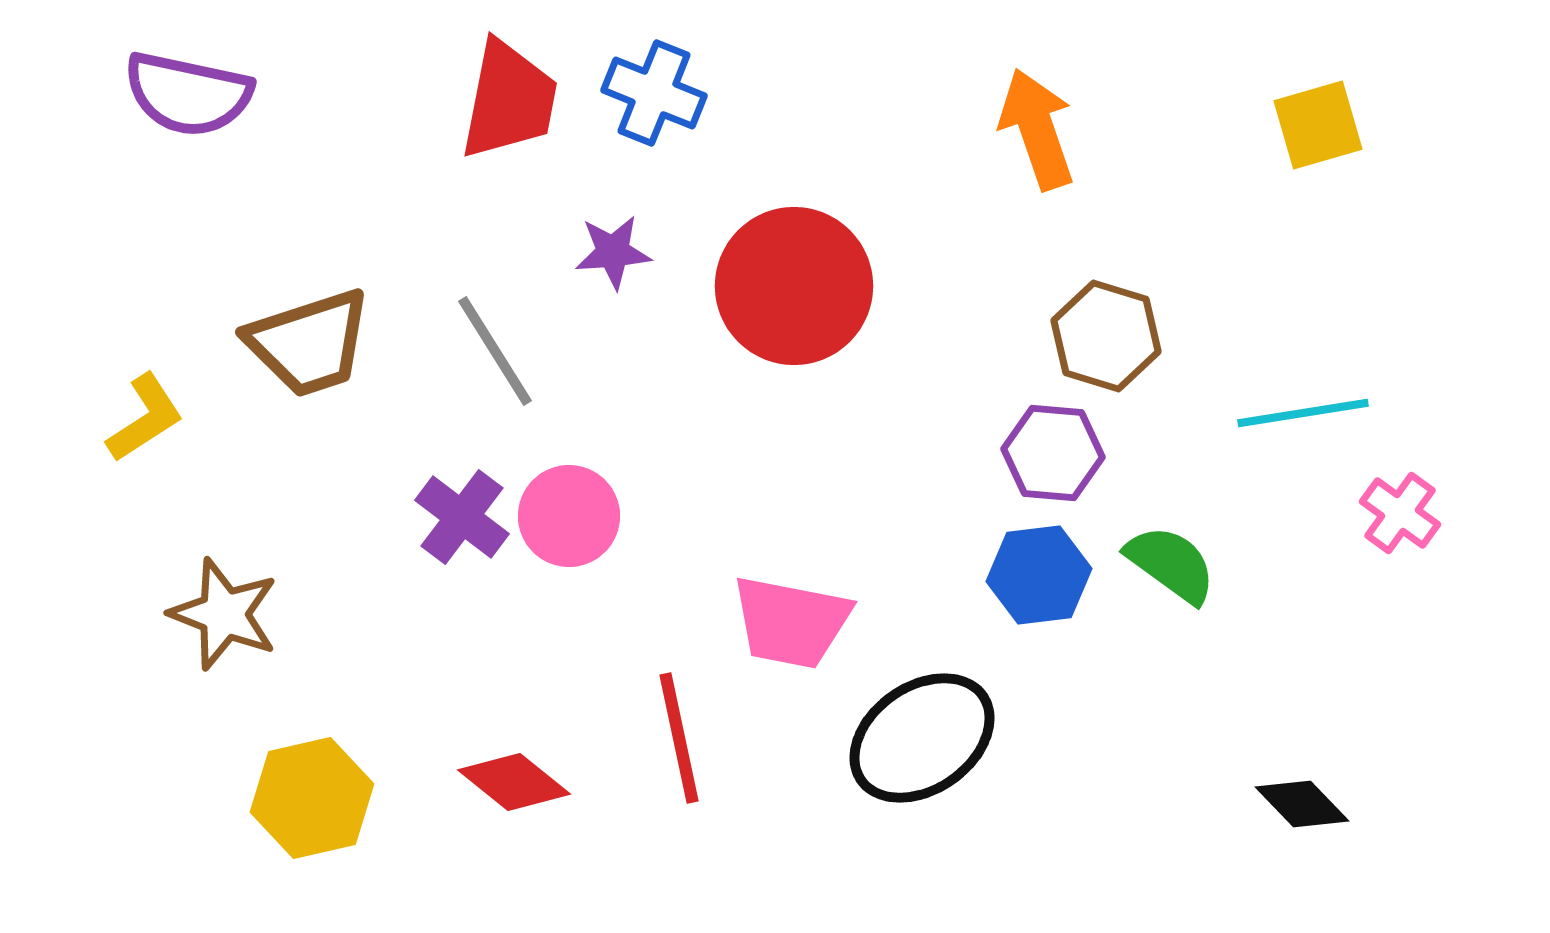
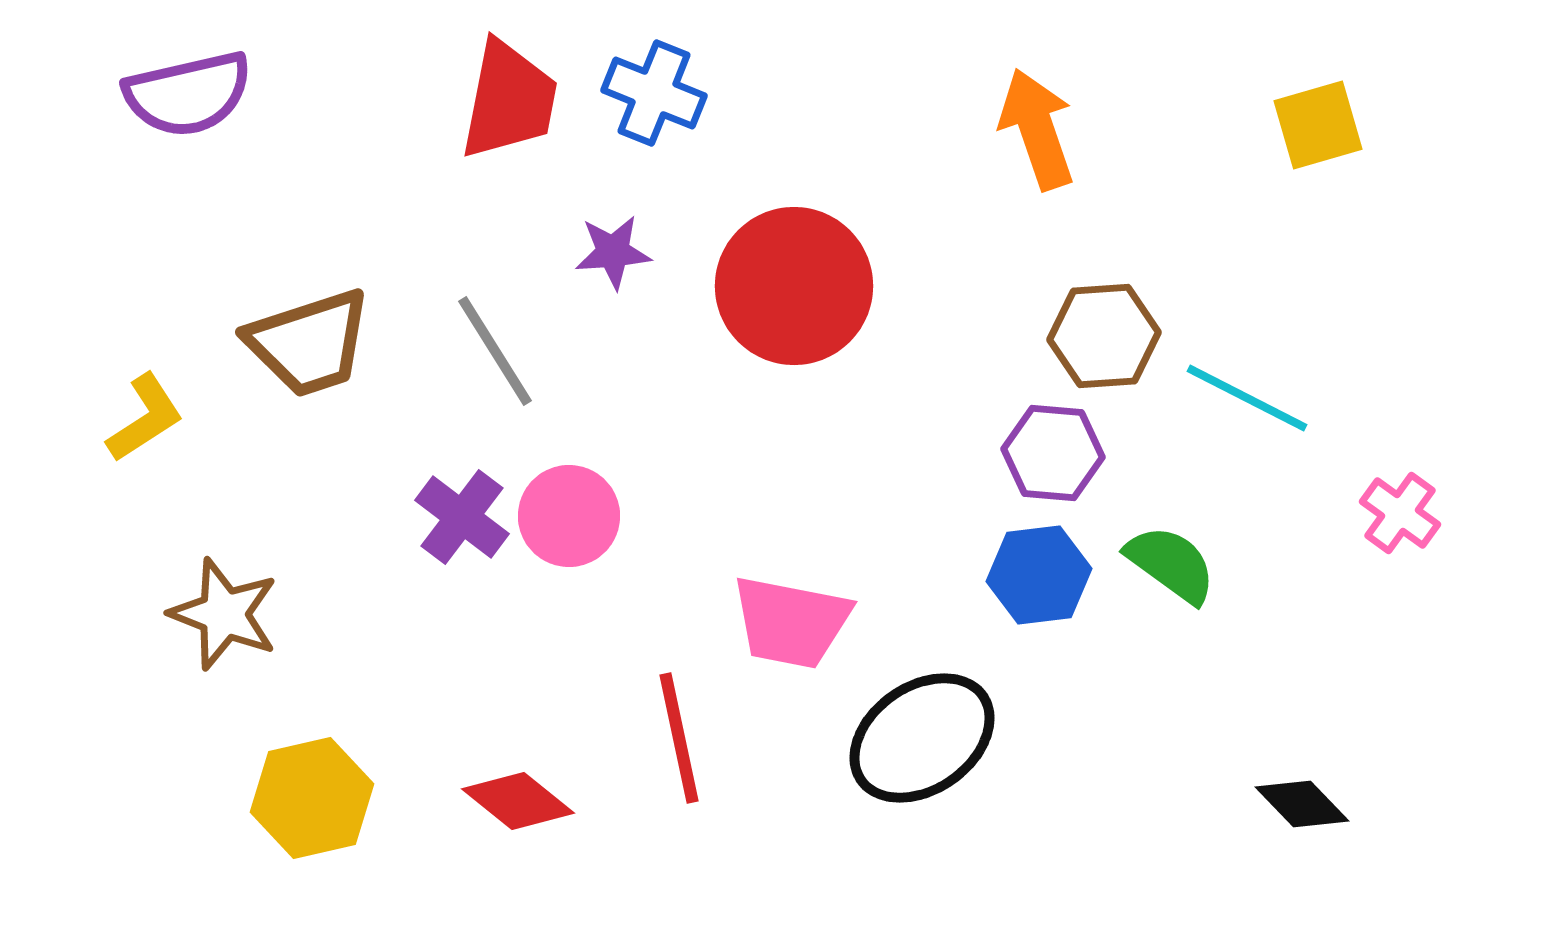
purple semicircle: rotated 25 degrees counterclockwise
brown hexagon: moved 2 px left; rotated 21 degrees counterclockwise
cyan line: moved 56 px left, 15 px up; rotated 36 degrees clockwise
red diamond: moved 4 px right, 19 px down
